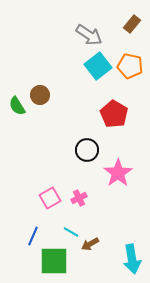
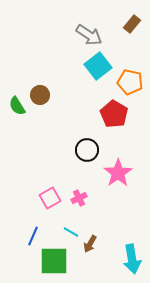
orange pentagon: moved 16 px down
brown arrow: rotated 30 degrees counterclockwise
